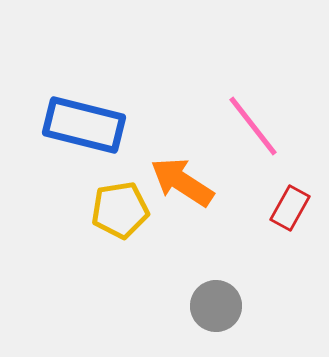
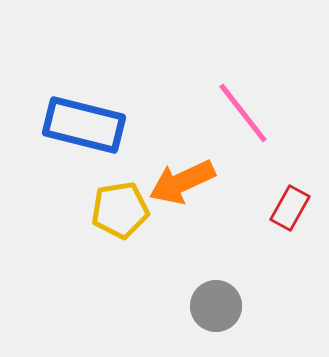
pink line: moved 10 px left, 13 px up
orange arrow: rotated 58 degrees counterclockwise
